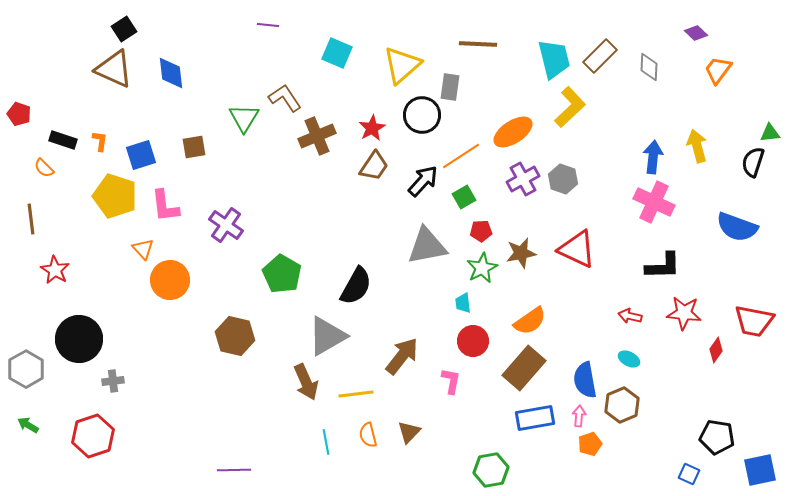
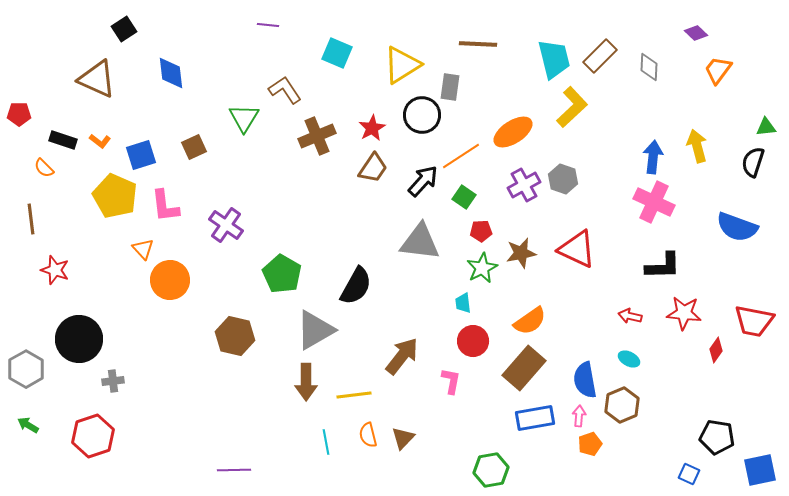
yellow triangle at (402, 65): rotated 9 degrees clockwise
brown triangle at (114, 69): moved 17 px left, 10 px down
brown L-shape at (285, 98): moved 8 px up
yellow L-shape at (570, 107): moved 2 px right
red pentagon at (19, 114): rotated 20 degrees counterclockwise
green triangle at (770, 133): moved 4 px left, 6 px up
orange L-shape at (100, 141): rotated 120 degrees clockwise
brown square at (194, 147): rotated 15 degrees counterclockwise
brown trapezoid at (374, 166): moved 1 px left, 2 px down
purple cross at (523, 179): moved 1 px right, 6 px down
yellow pentagon at (115, 196): rotated 6 degrees clockwise
green square at (464, 197): rotated 25 degrees counterclockwise
gray triangle at (427, 246): moved 7 px left, 4 px up; rotated 18 degrees clockwise
red star at (55, 270): rotated 12 degrees counterclockwise
gray triangle at (327, 336): moved 12 px left, 6 px up
brown arrow at (306, 382): rotated 24 degrees clockwise
yellow line at (356, 394): moved 2 px left, 1 px down
brown triangle at (409, 432): moved 6 px left, 6 px down
